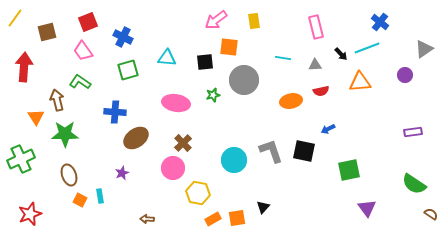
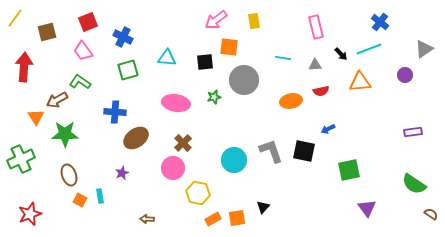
cyan line at (367, 48): moved 2 px right, 1 px down
green star at (213, 95): moved 1 px right, 2 px down
brown arrow at (57, 100): rotated 105 degrees counterclockwise
